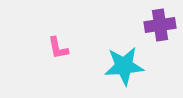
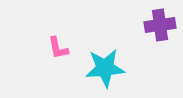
cyan star: moved 19 px left, 2 px down
